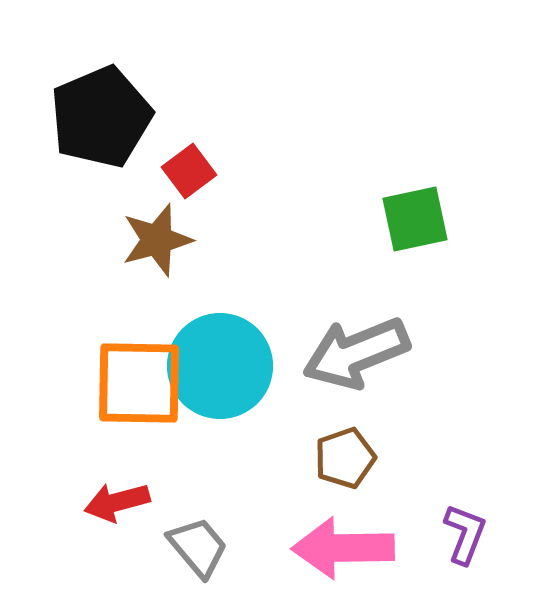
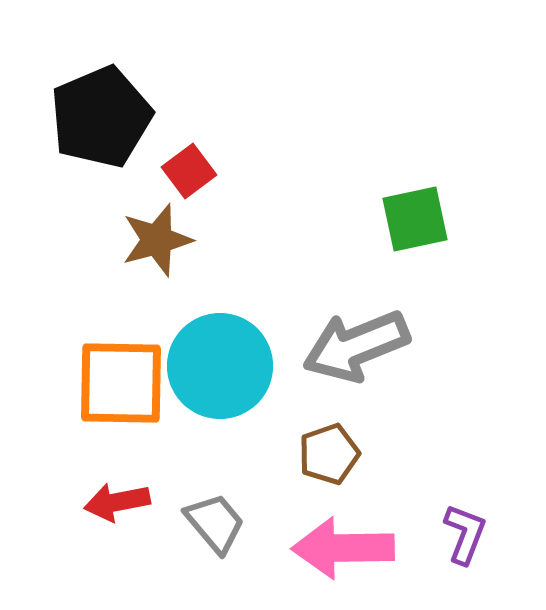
gray arrow: moved 7 px up
orange square: moved 18 px left
brown pentagon: moved 16 px left, 4 px up
red arrow: rotated 4 degrees clockwise
gray trapezoid: moved 17 px right, 24 px up
